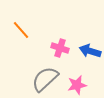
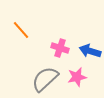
pink star: moved 8 px up
